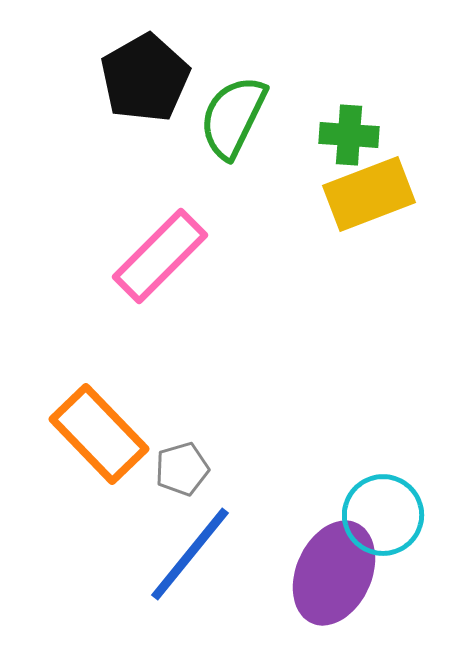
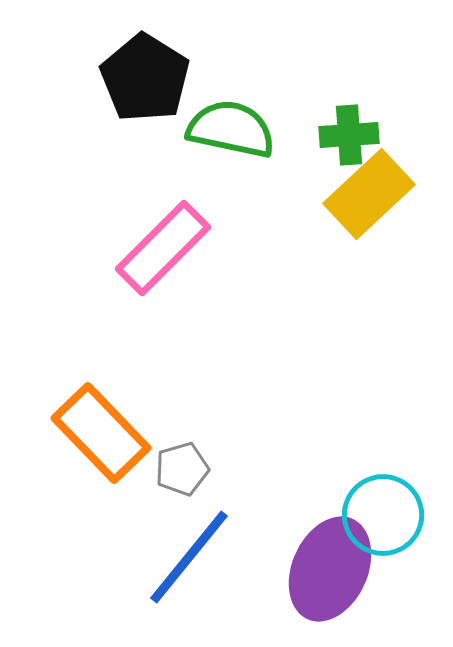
black pentagon: rotated 10 degrees counterclockwise
green semicircle: moved 2 px left, 12 px down; rotated 76 degrees clockwise
green cross: rotated 8 degrees counterclockwise
yellow rectangle: rotated 22 degrees counterclockwise
pink rectangle: moved 3 px right, 8 px up
orange rectangle: moved 2 px right, 1 px up
blue line: moved 1 px left, 3 px down
purple ellipse: moved 4 px left, 4 px up
